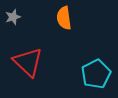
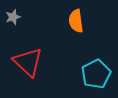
orange semicircle: moved 12 px right, 3 px down
